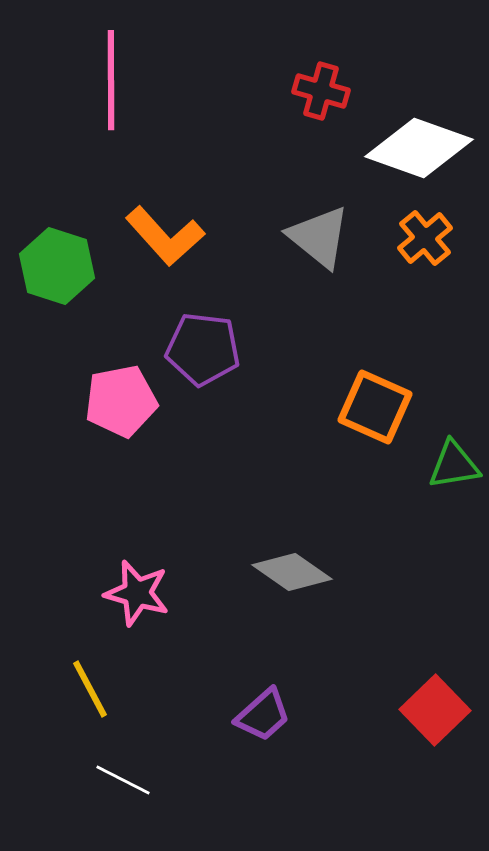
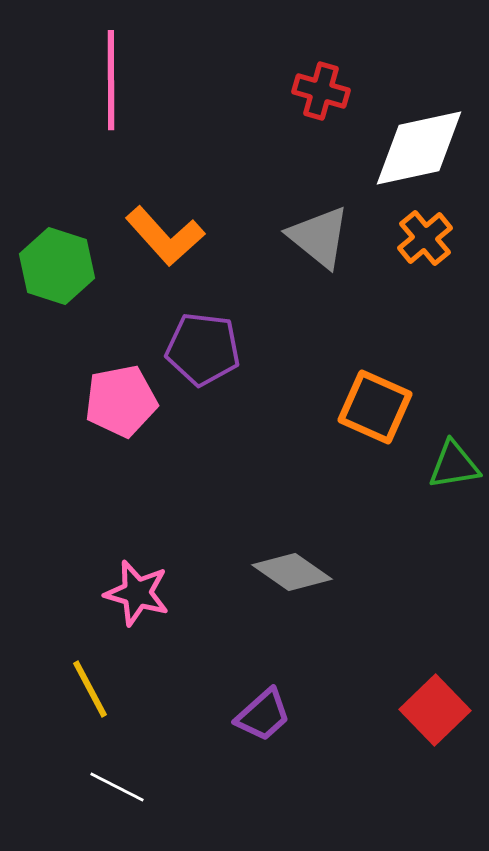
white diamond: rotated 32 degrees counterclockwise
white line: moved 6 px left, 7 px down
